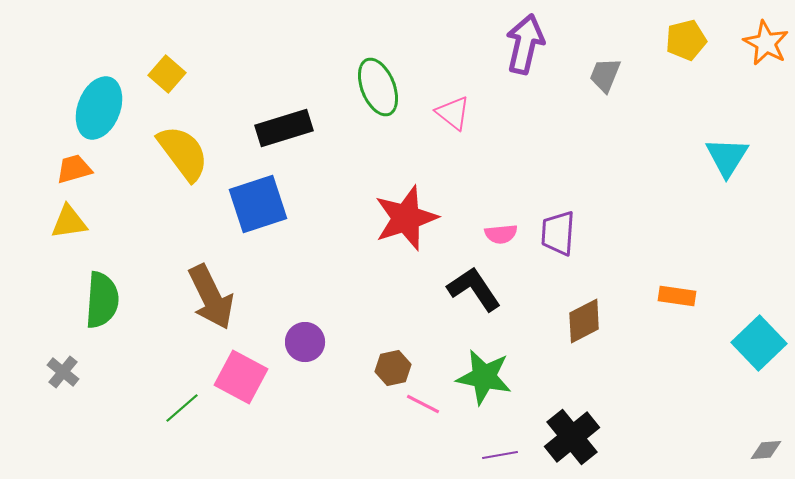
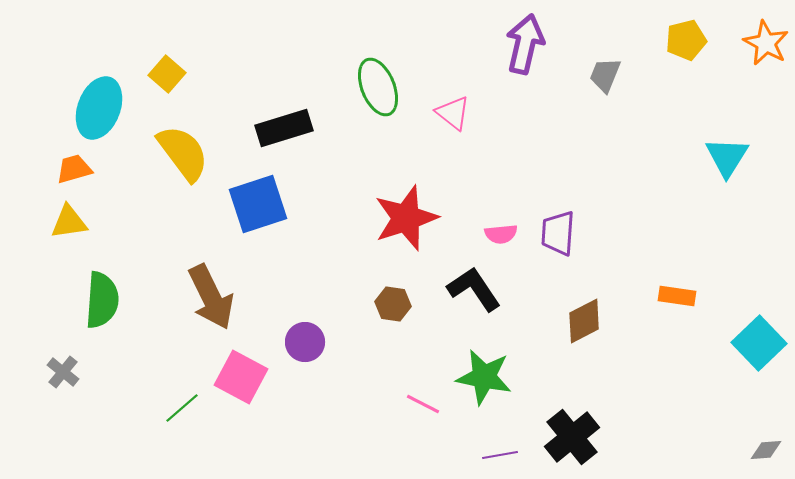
brown hexagon: moved 64 px up; rotated 20 degrees clockwise
